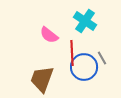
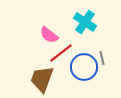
cyan cross: moved 1 px down
red line: moved 11 px left; rotated 55 degrees clockwise
gray line: rotated 16 degrees clockwise
